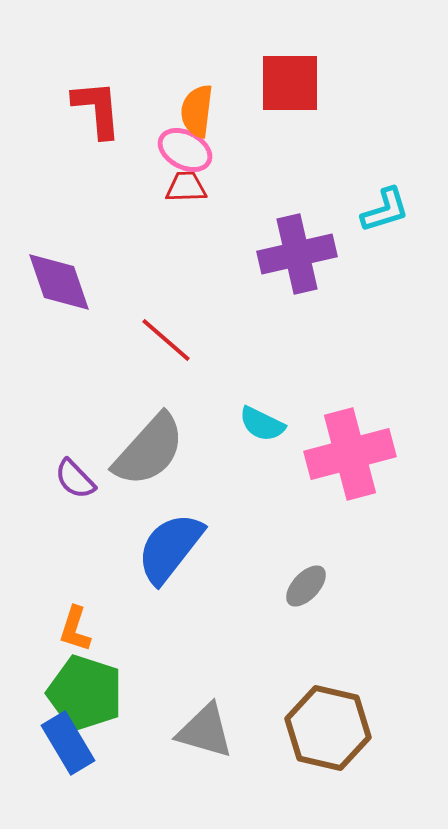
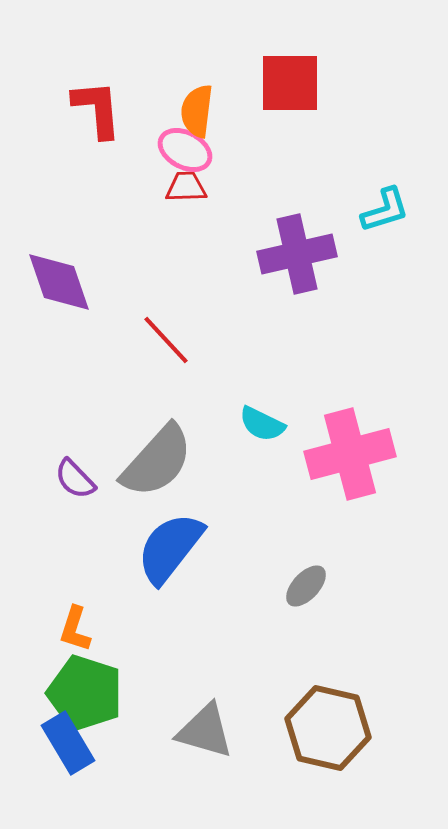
red line: rotated 6 degrees clockwise
gray semicircle: moved 8 px right, 11 px down
